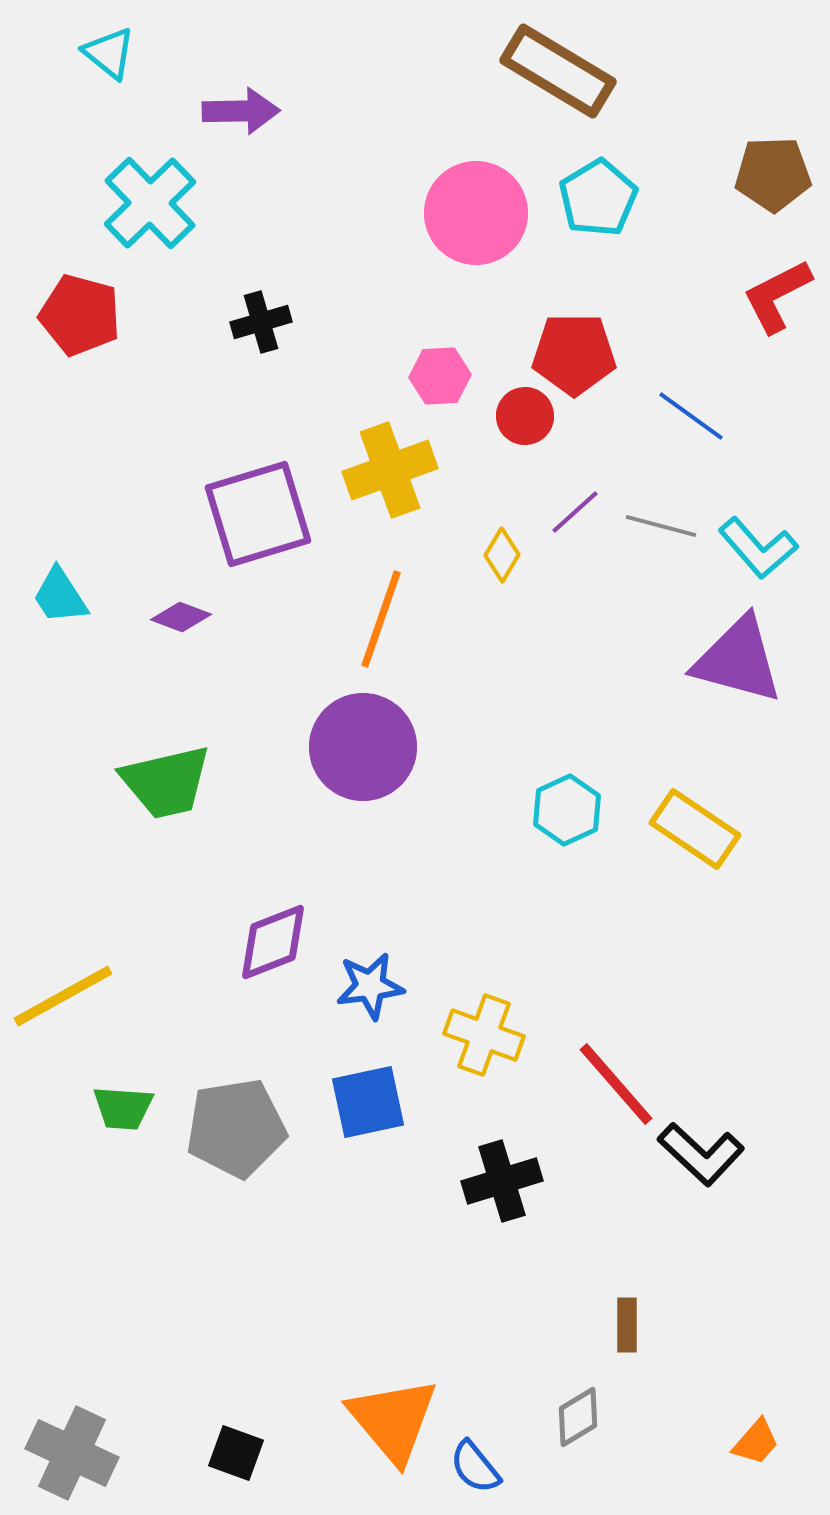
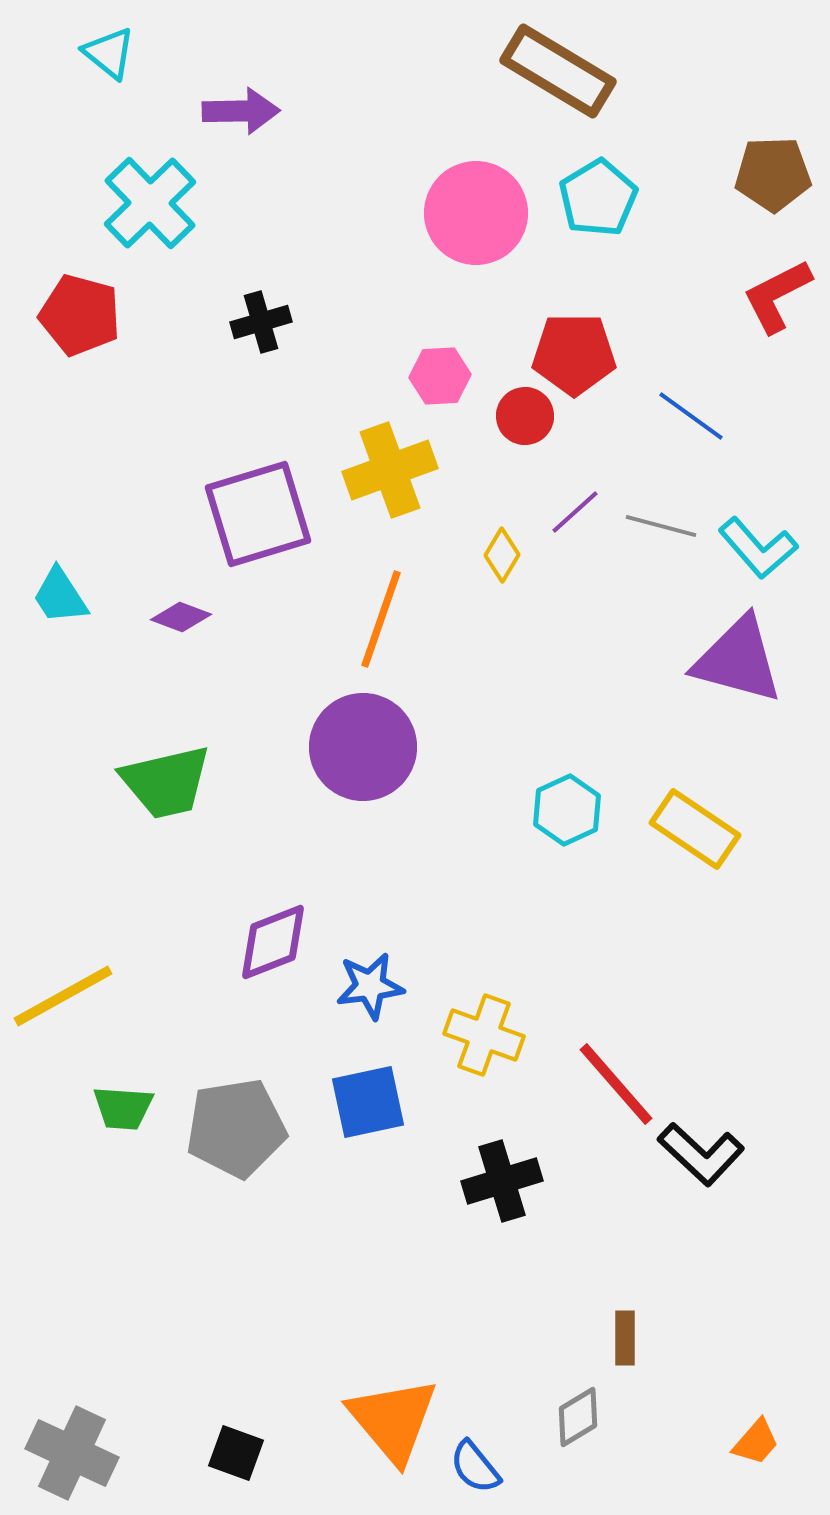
brown rectangle at (627, 1325): moved 2 px left, 13 px down
